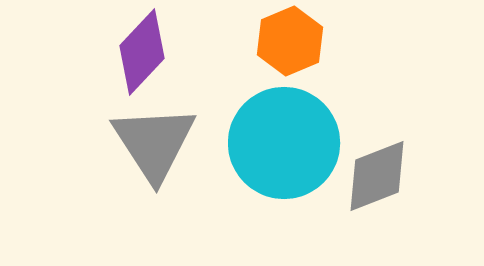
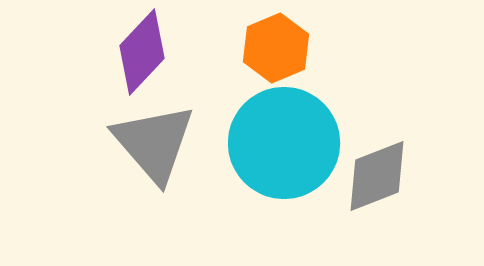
orange hexagon: moved 14 px left, 7 px down
gray triangle: rotated 8 degrees counterclockwise
